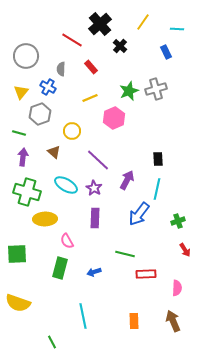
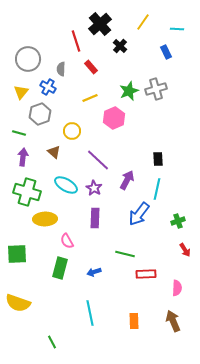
red line at (72, 40): moved 4 px right, 1 px down; rotated 40 degrees clockwise
gray circle at (26, 56): moved 2 px right, 3 px down
cyan line at (83, 316): moved 7 px right, 3 px up
